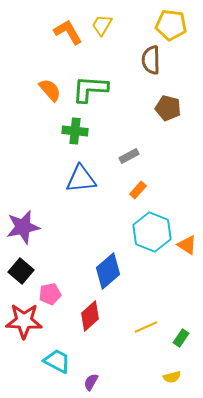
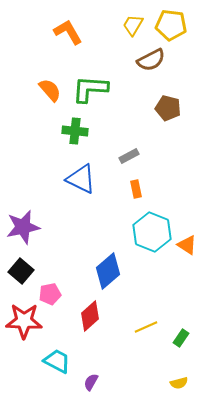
yellow trapezoid: moved 31 px right
brown semicircle: rotated 116 degrees counterclockwise
blue triangle: rotated 32 degrees clockwise
orange rectangle: moved 2 px left, 1 px up; rotated 54 degrees counterclockwise
yellow semicircle: moved 7 px right, 6 px down
